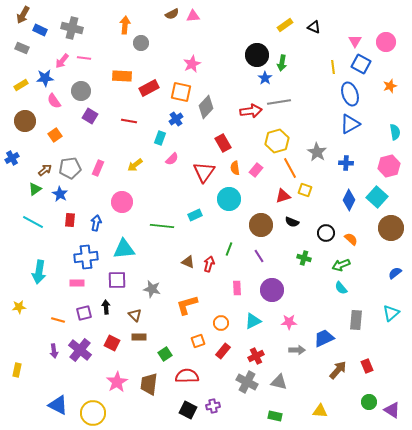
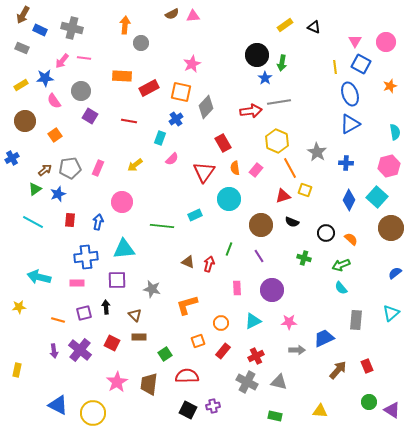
yellow line at (333, 67): moved 2 px right
yellow hexagon at (277, 141): rotated 20 degrees counterclockwise
blue star at (60, 194): moved 2 px left; rotated 21 degrees clockwise
blue arrow at (96, 223): moved 2 px right, 1 px up
cyan arrow at (39, 272): moved 5 px down; rotated 95 degrees clockwise
